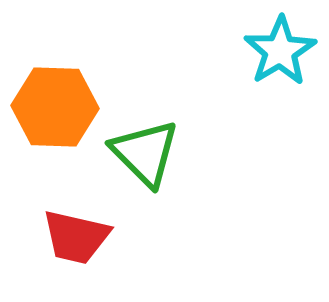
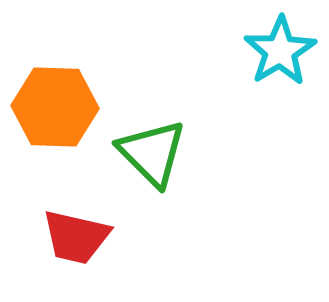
green triangle: moved 7 px right
